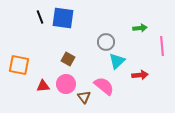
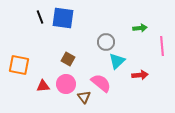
pink semicircle: moved 3 px left, 3 px up
